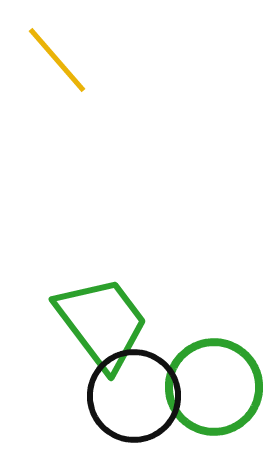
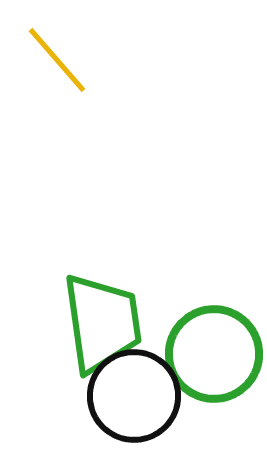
green trapezoid: rotated 29 degrees clockwise
green circle: moved 33 px up
